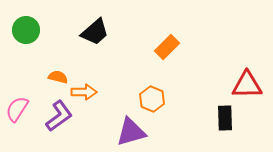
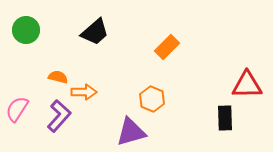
purple L-shape: rotated 12 degrees counterclockwise
